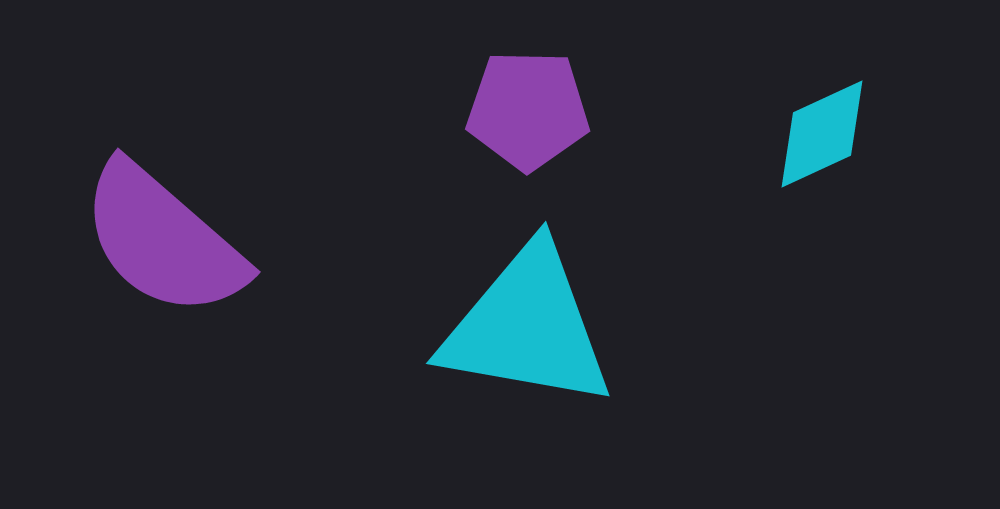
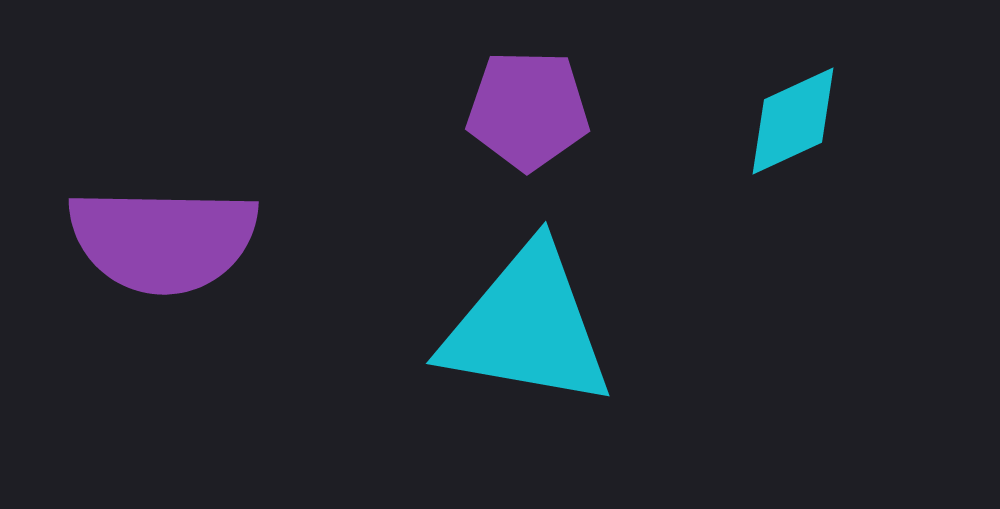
cyan diamond: moved 29 px left, 13 px up
purple semicircle: rotated 40 degrees counterclockwise
